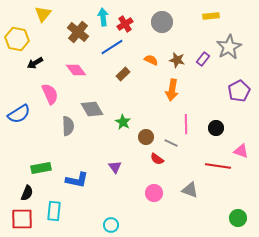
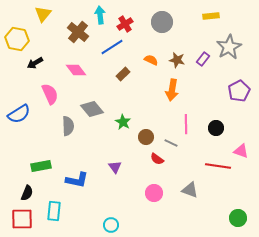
cyan arrow: moved 3 px left, 2 px up
gray diamond: rotated 10 degrees counterclockwise
green rectangle: moved 2 px up
